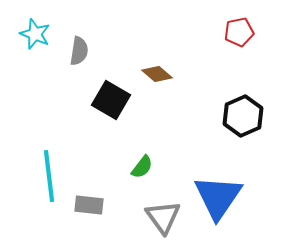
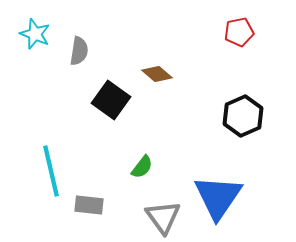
black square: rotated 6 degrees clockwise
cyan line: moved 2 px right, 5 px up; rotated 6 degrees counterclockwise
